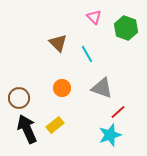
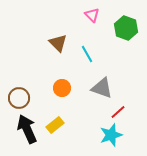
pink triangle: moved 2 px left, 2 px up
cyan star: moved 1 px right
